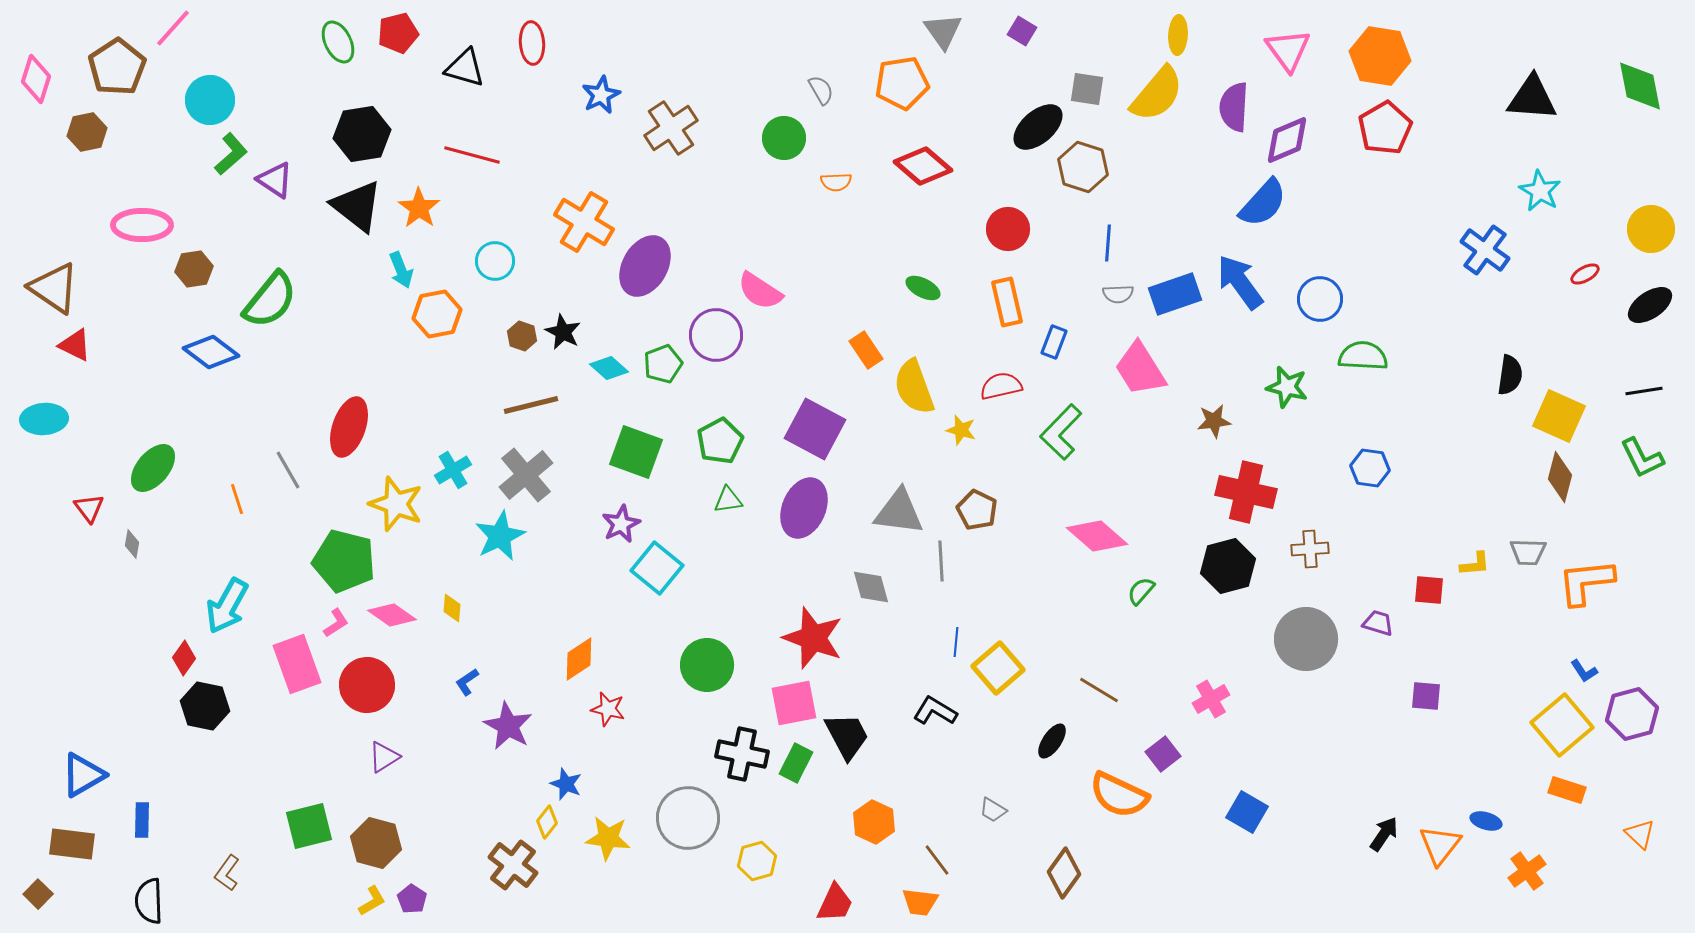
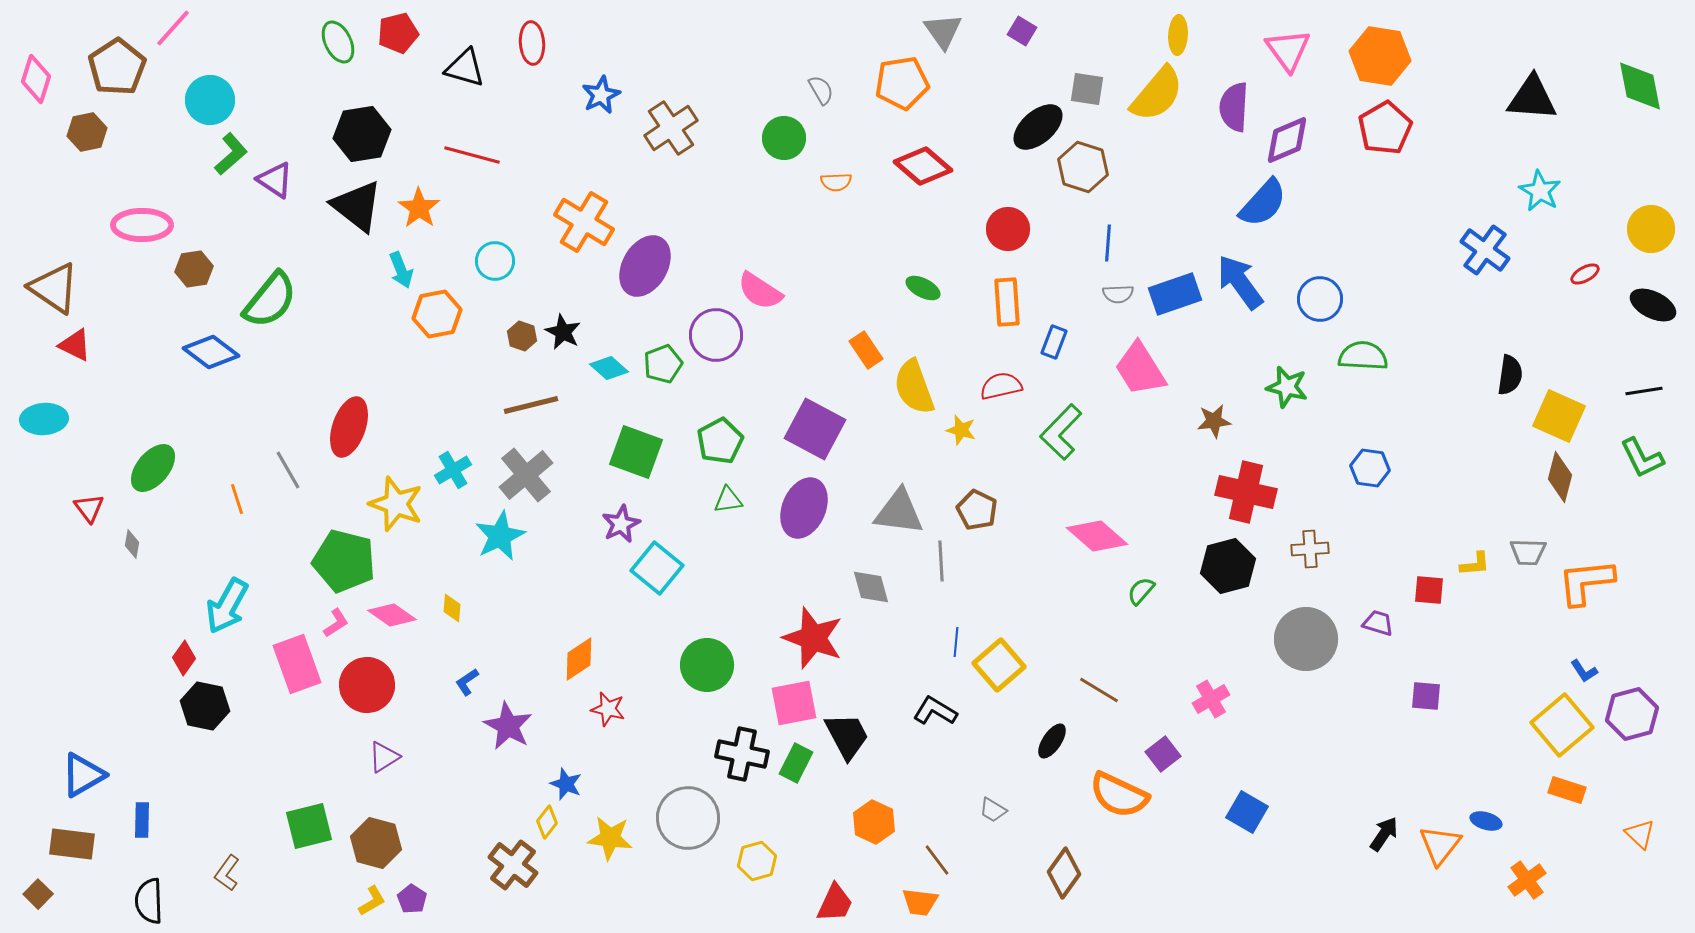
orange rectangle at (1007, 302): rotated 9 degrees clockwise
black ellipse at (1650, 305): moved 3 px right; rotated 60 degrees clockwise
yellow square at (998, 668): moved 1 px right, 3 px up
yellow star at (608, 838): moved 2 px right
orange cross at (1527, 871): moved 9 px down
